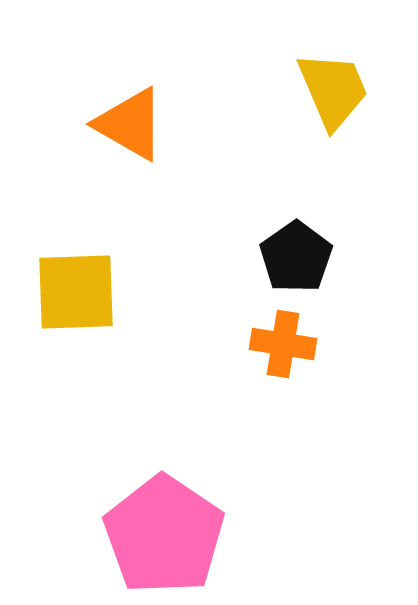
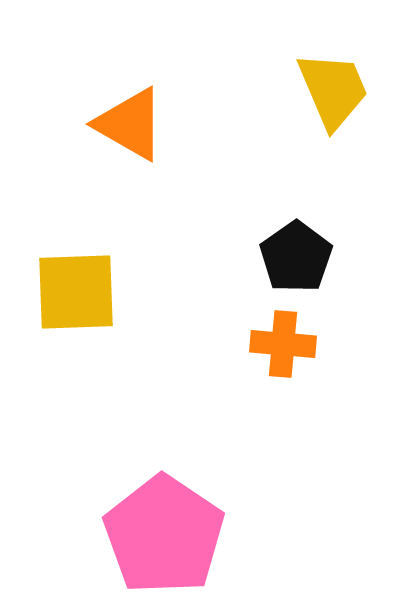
orange cross: rotated 4 degrees counterclockwise
